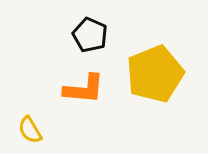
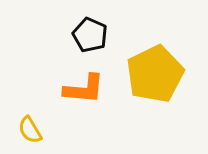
yellow pentagon: rotated 4 degrees counterclockwise
